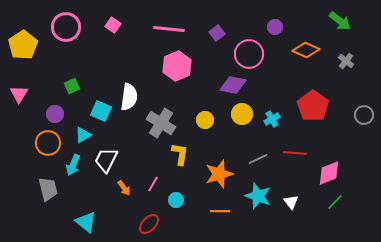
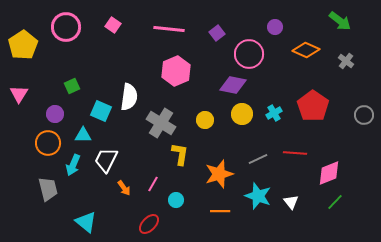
pink hexagon at (177, 66): moved 1 px left, 5 px down
cyan cross at (272, 119): moved 2 px right, 6 px up
cyan triangle at (83, 135): rotated 30 degrees clockwise
